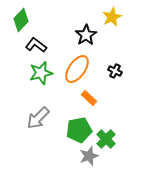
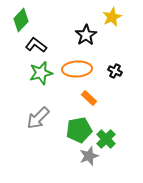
orange ellipse: rotated 52 degrees clockwise
